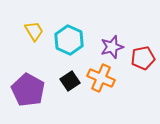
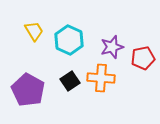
orange cross: rotated 20 degrees counterclockwise
